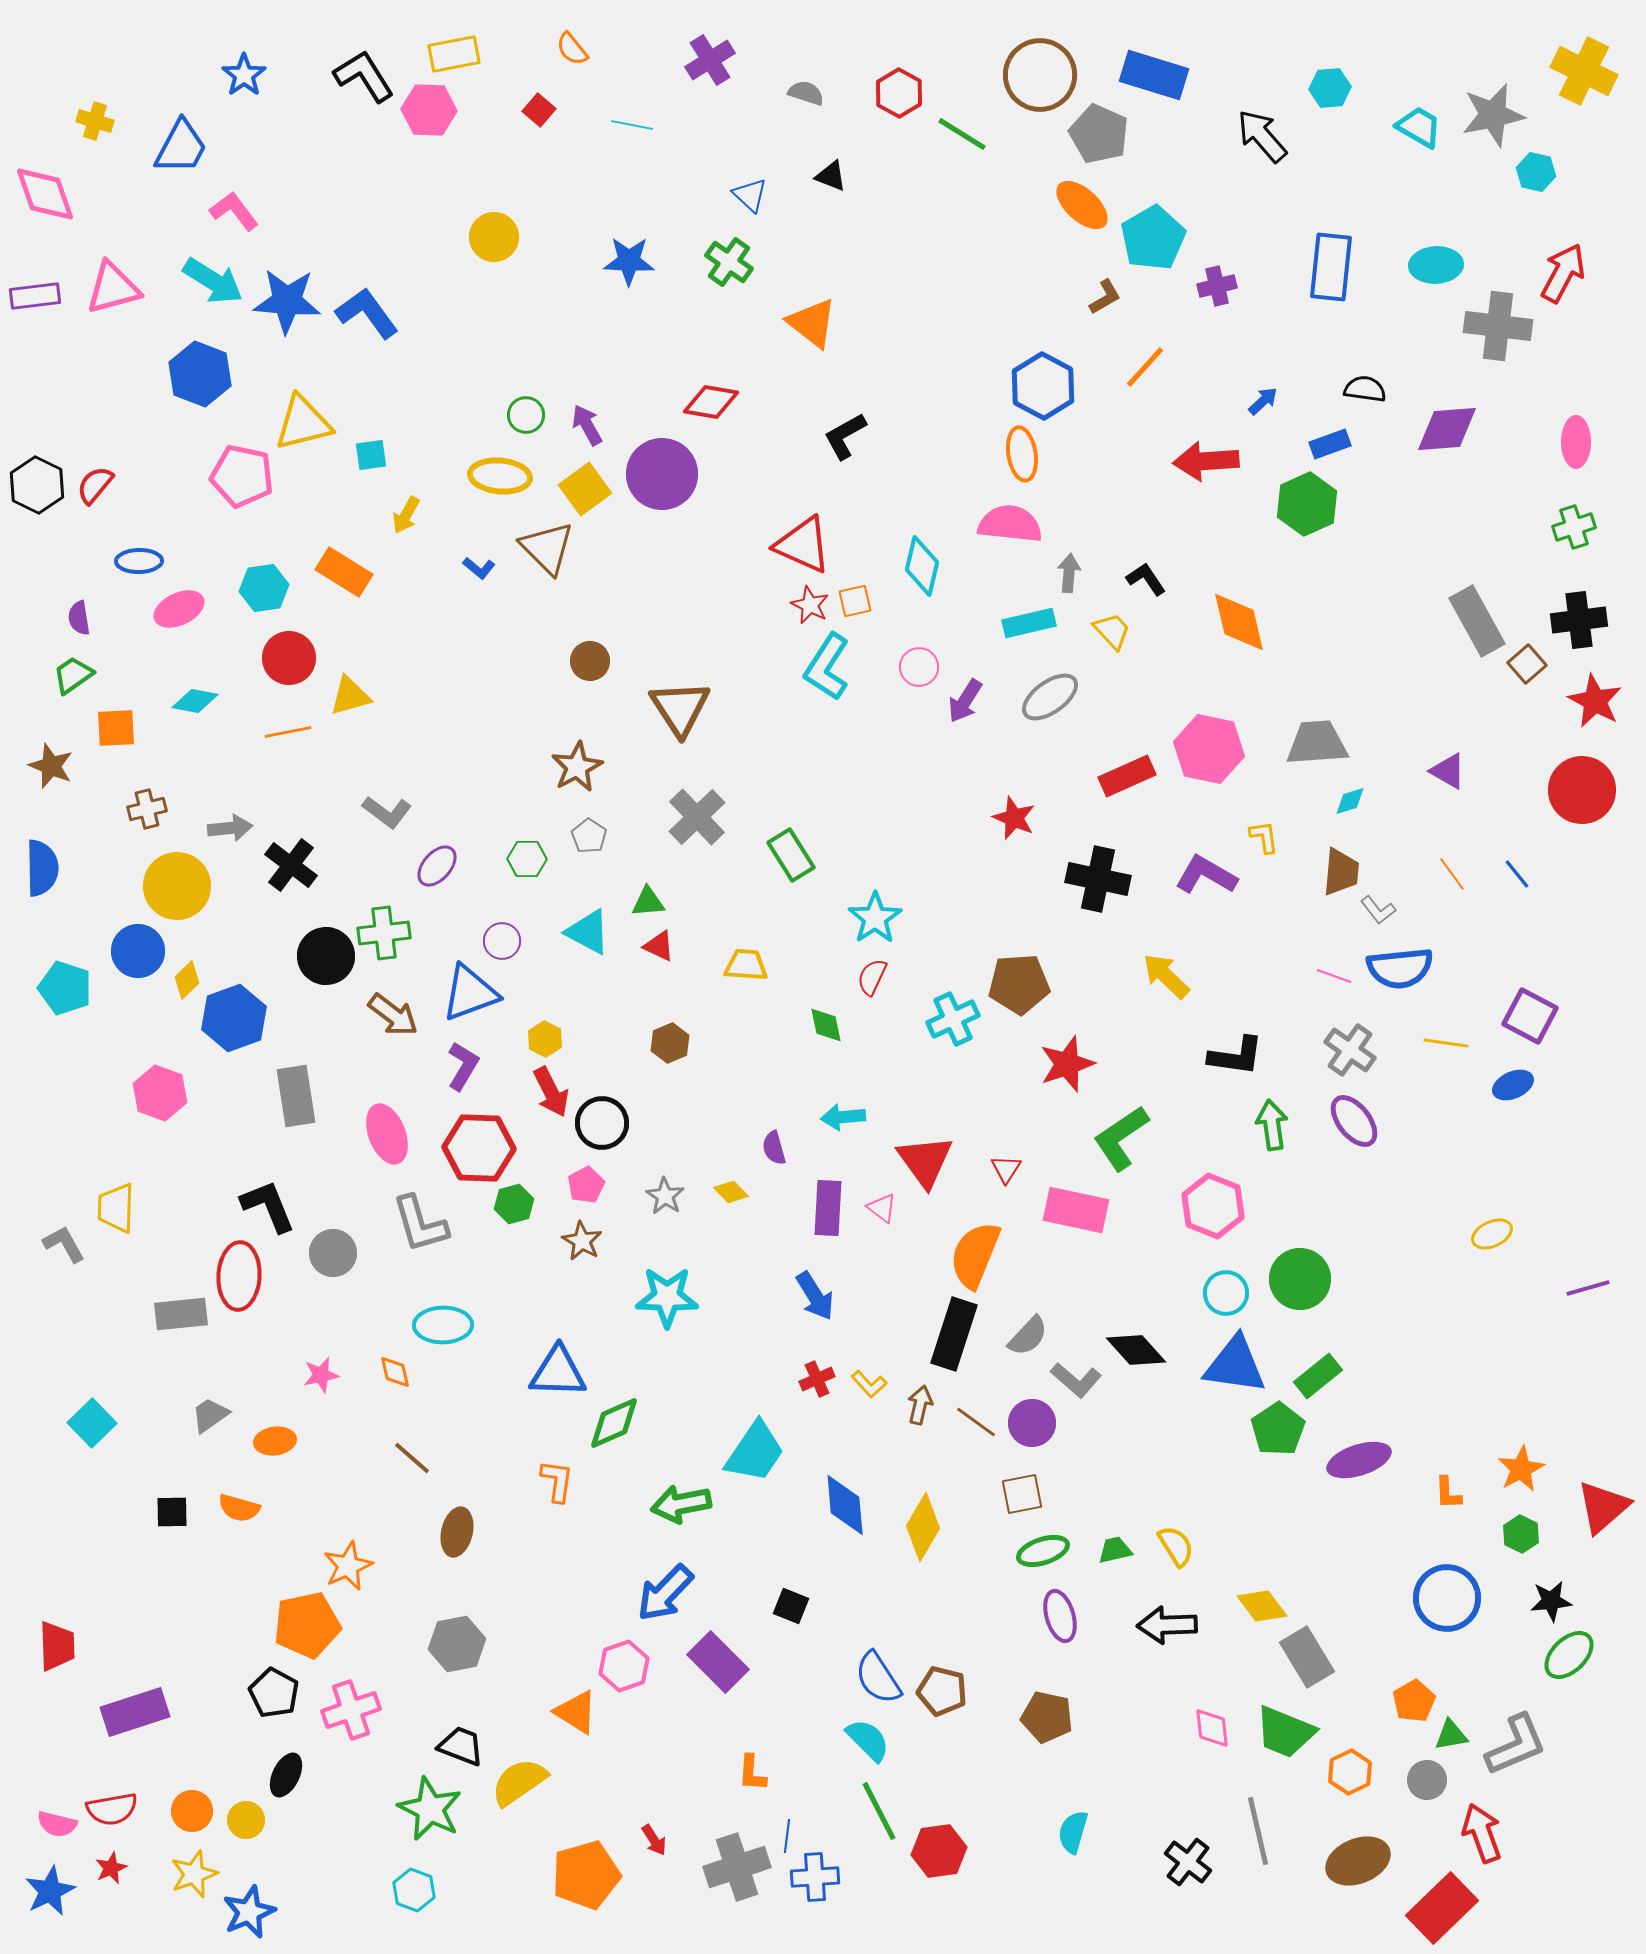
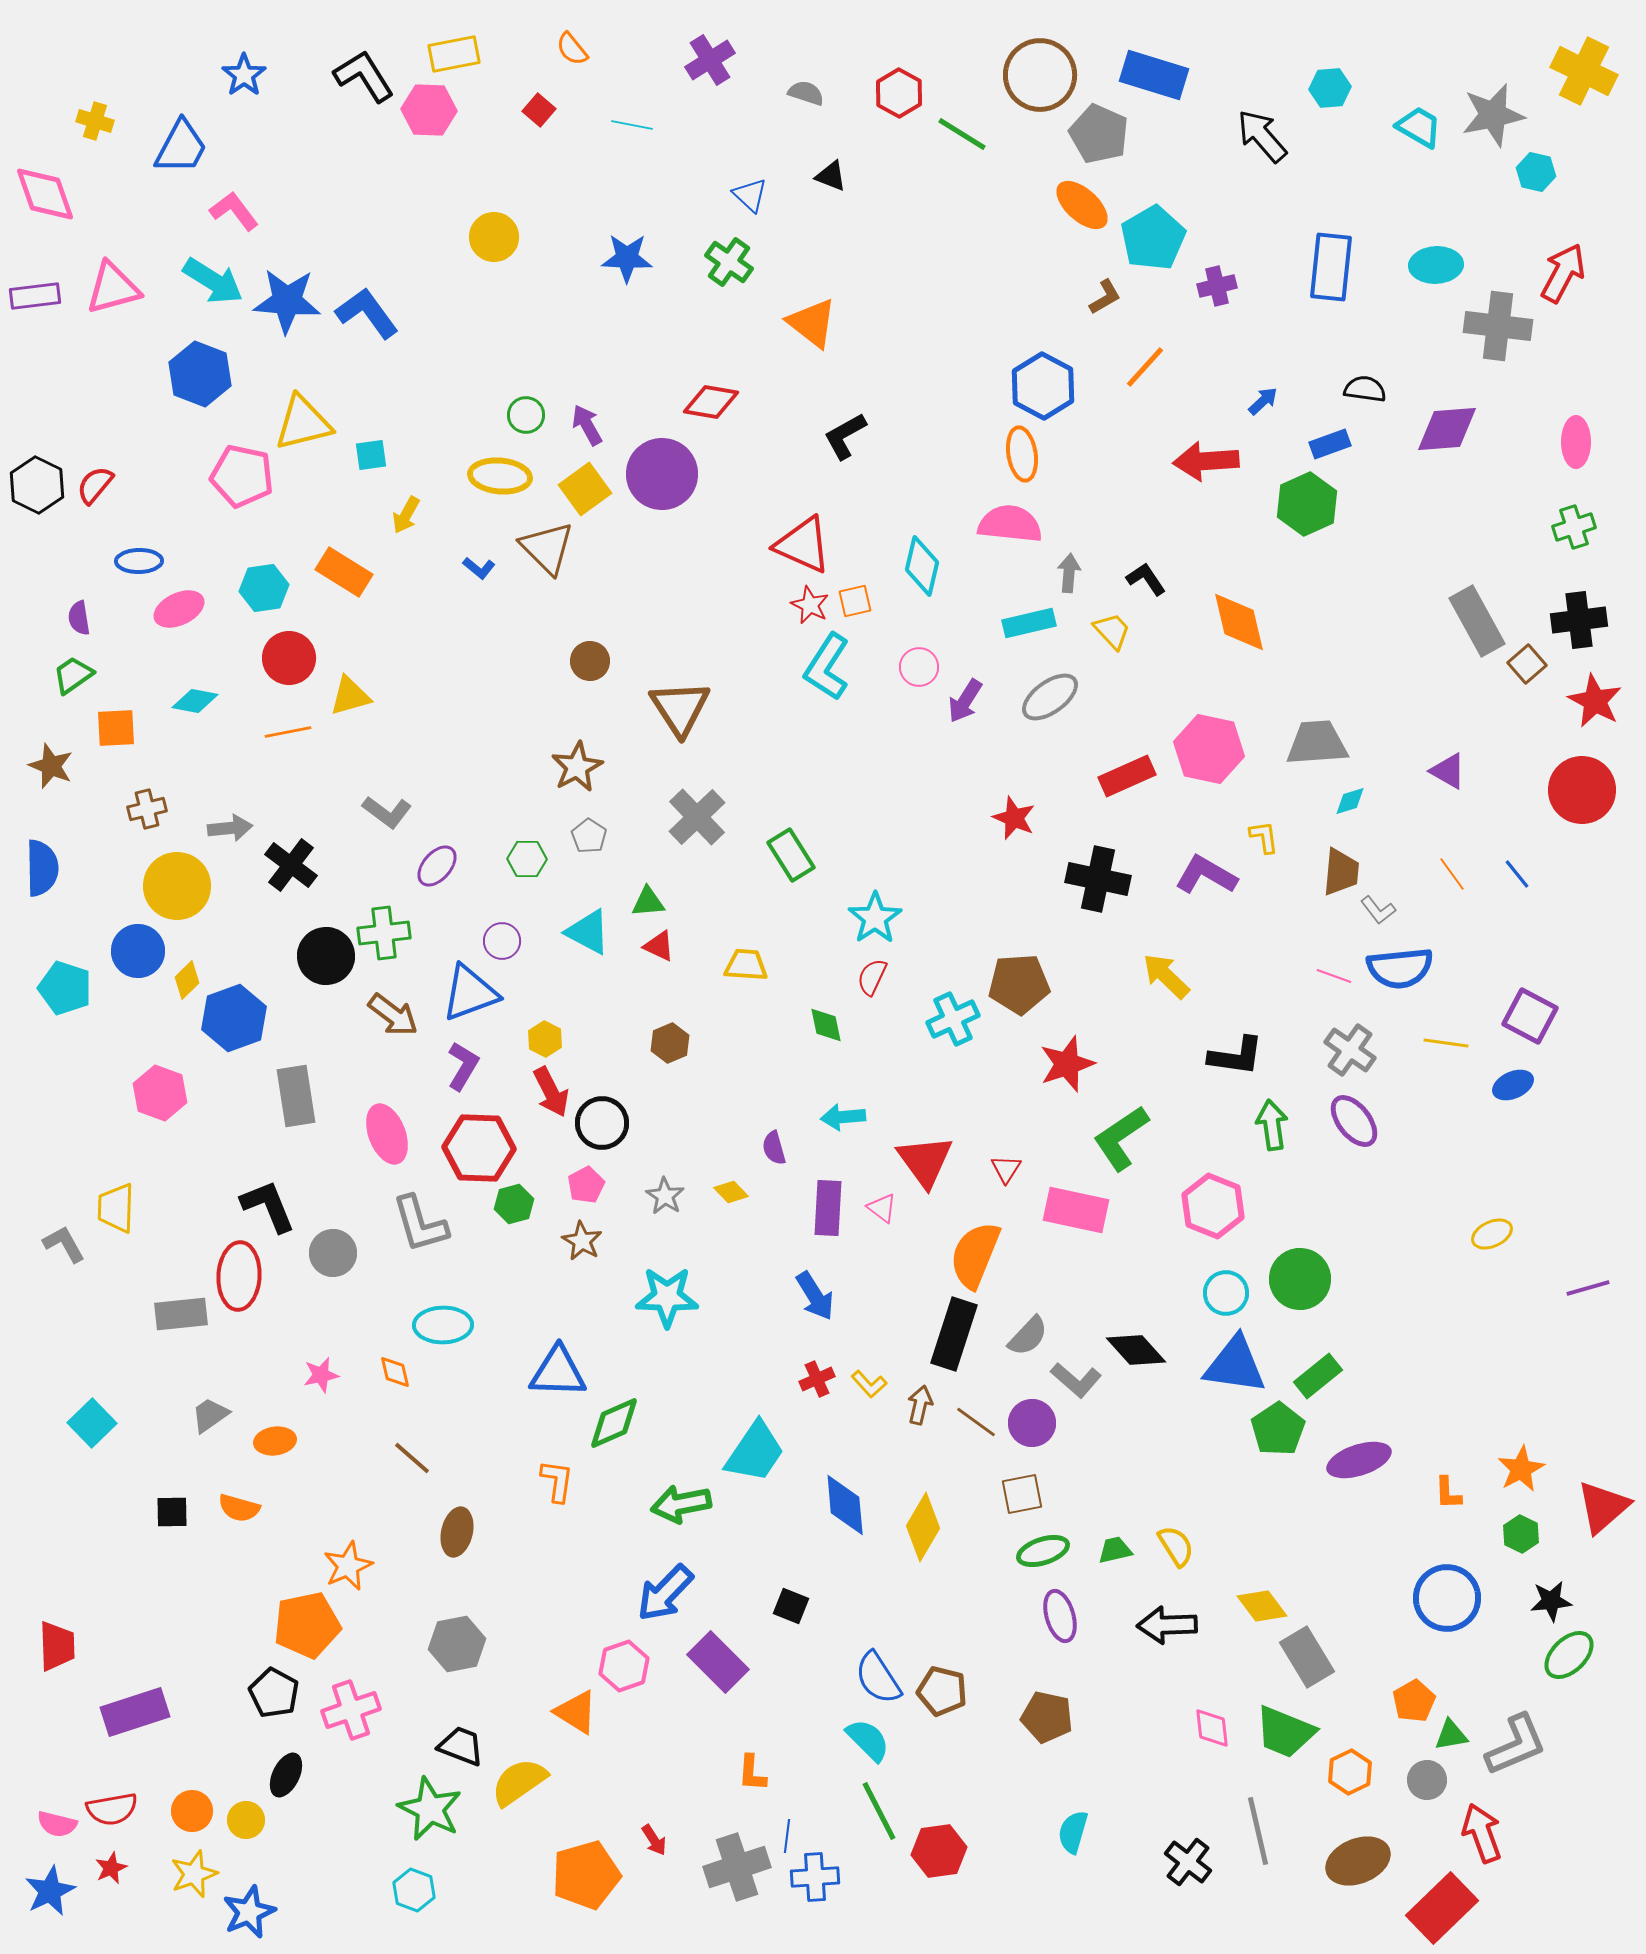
blue star at (629, 261): moved 2 px left, 3 px up
